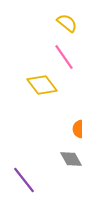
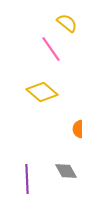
pink line: moved 13 px left, 8 px up
yellow diamond: moved 7 px down; rotated 12 degrees counterclockwise
gray diamond: moved 5 px left, 12 px down
purple line: moved 3 px right, 1 px up; rotated 36 degrees clockwise
